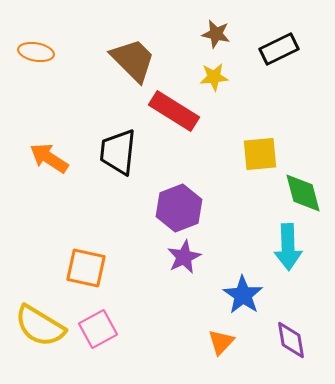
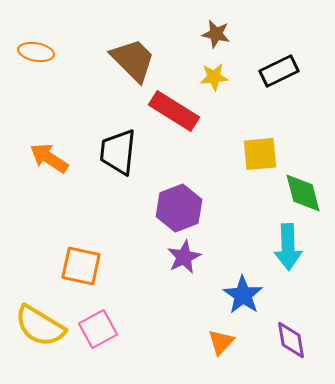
black rectangle: moved 22 px down
orange square: moved 5 px left, 2 px up
